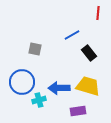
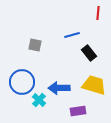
blue line: rotated 14 degrees clockwise
gray square: moved 4 px up
yellow trapezoid: moved 6 px right, 1 px up
cyan cross: rotated 32 degrees counterclockwise
